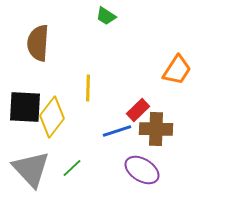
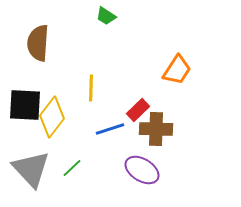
yellow line: moved 3 px right
black square: moved 2 px up
blue line: moved 7 px left, 2 px up
